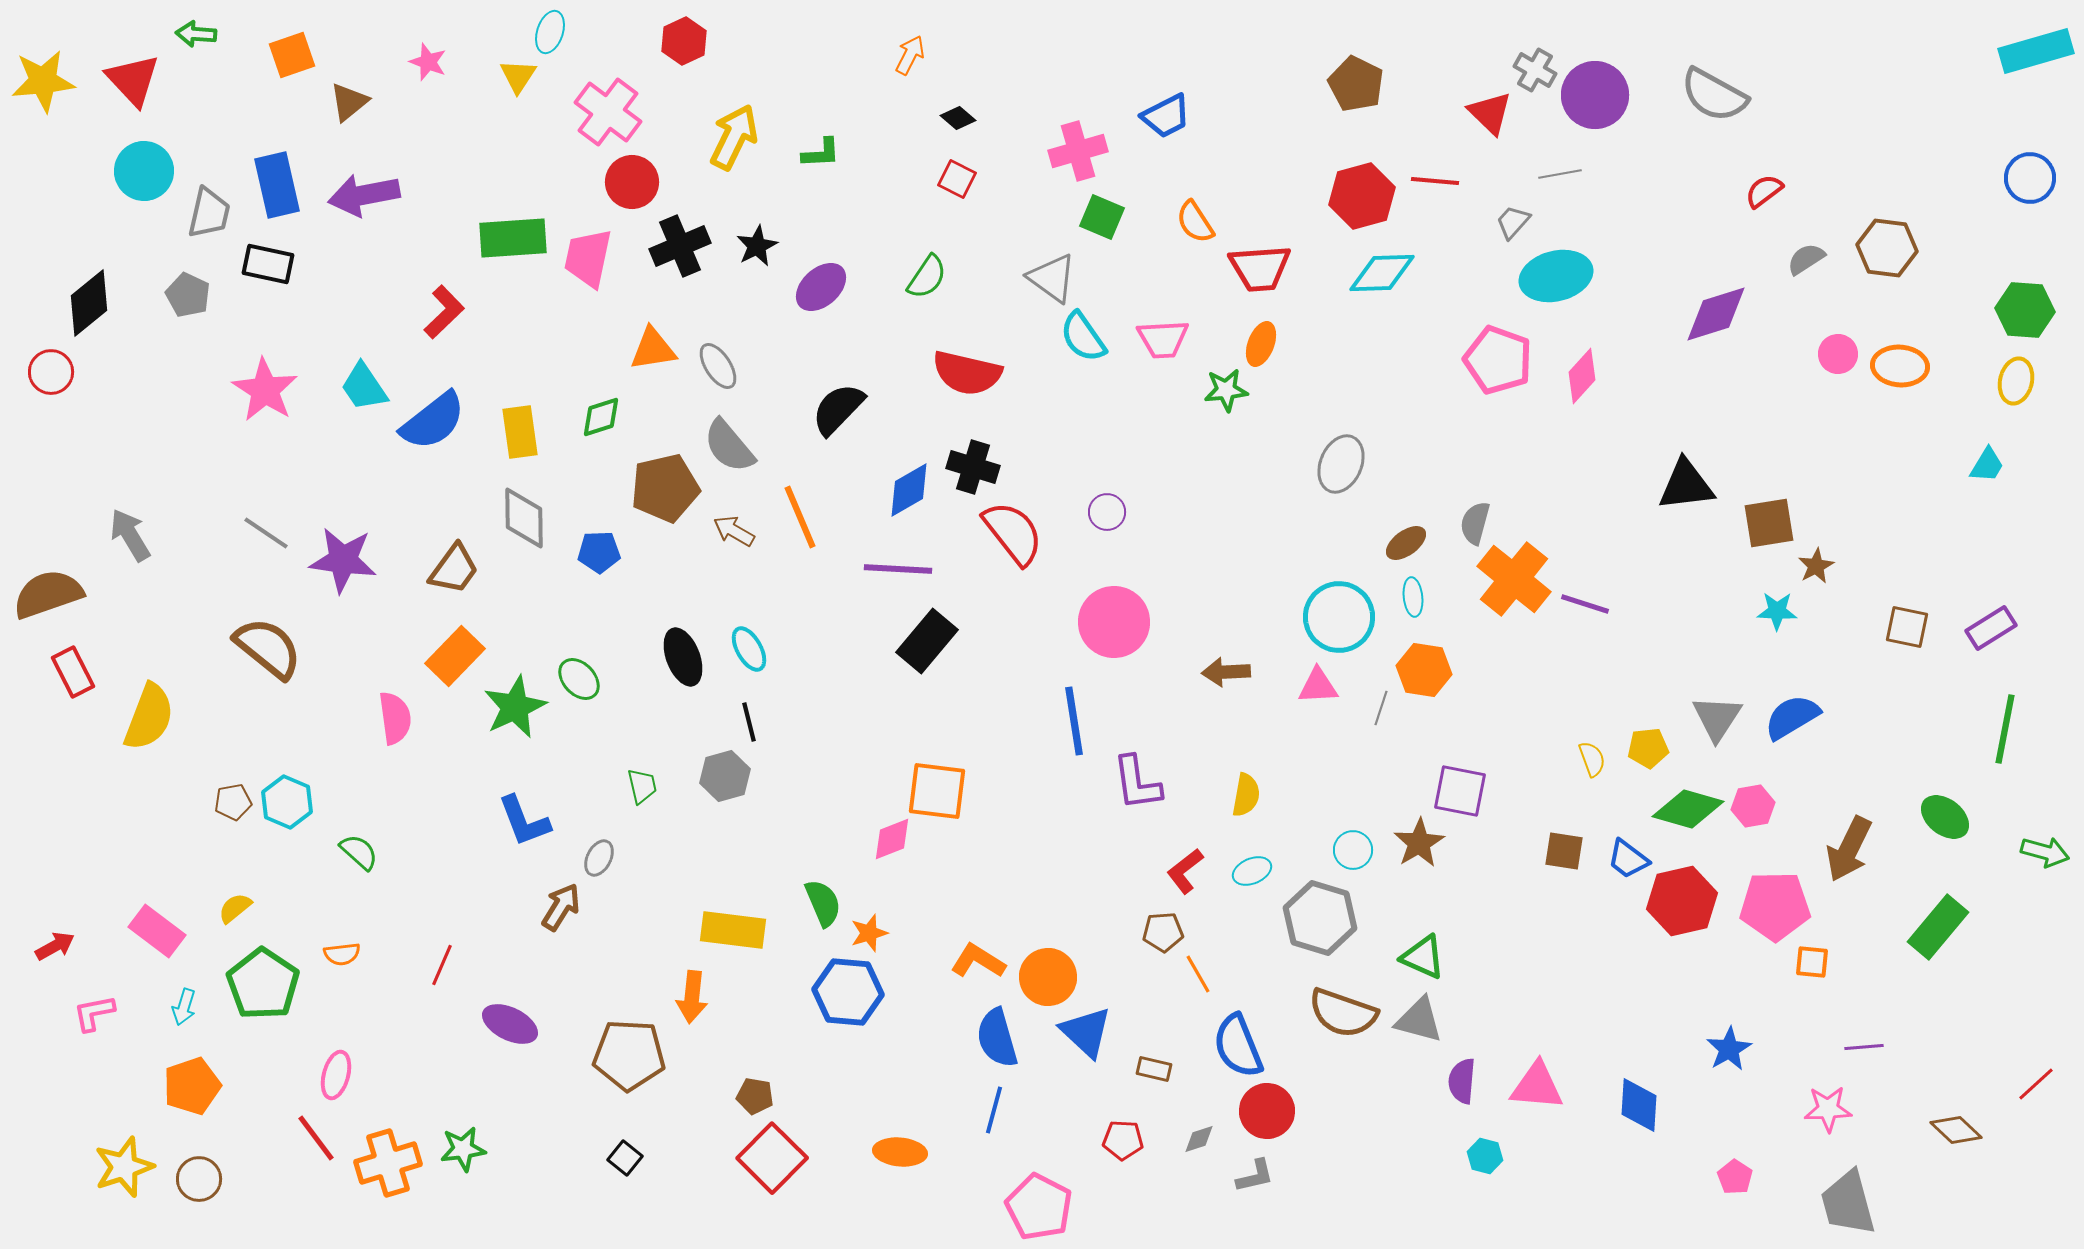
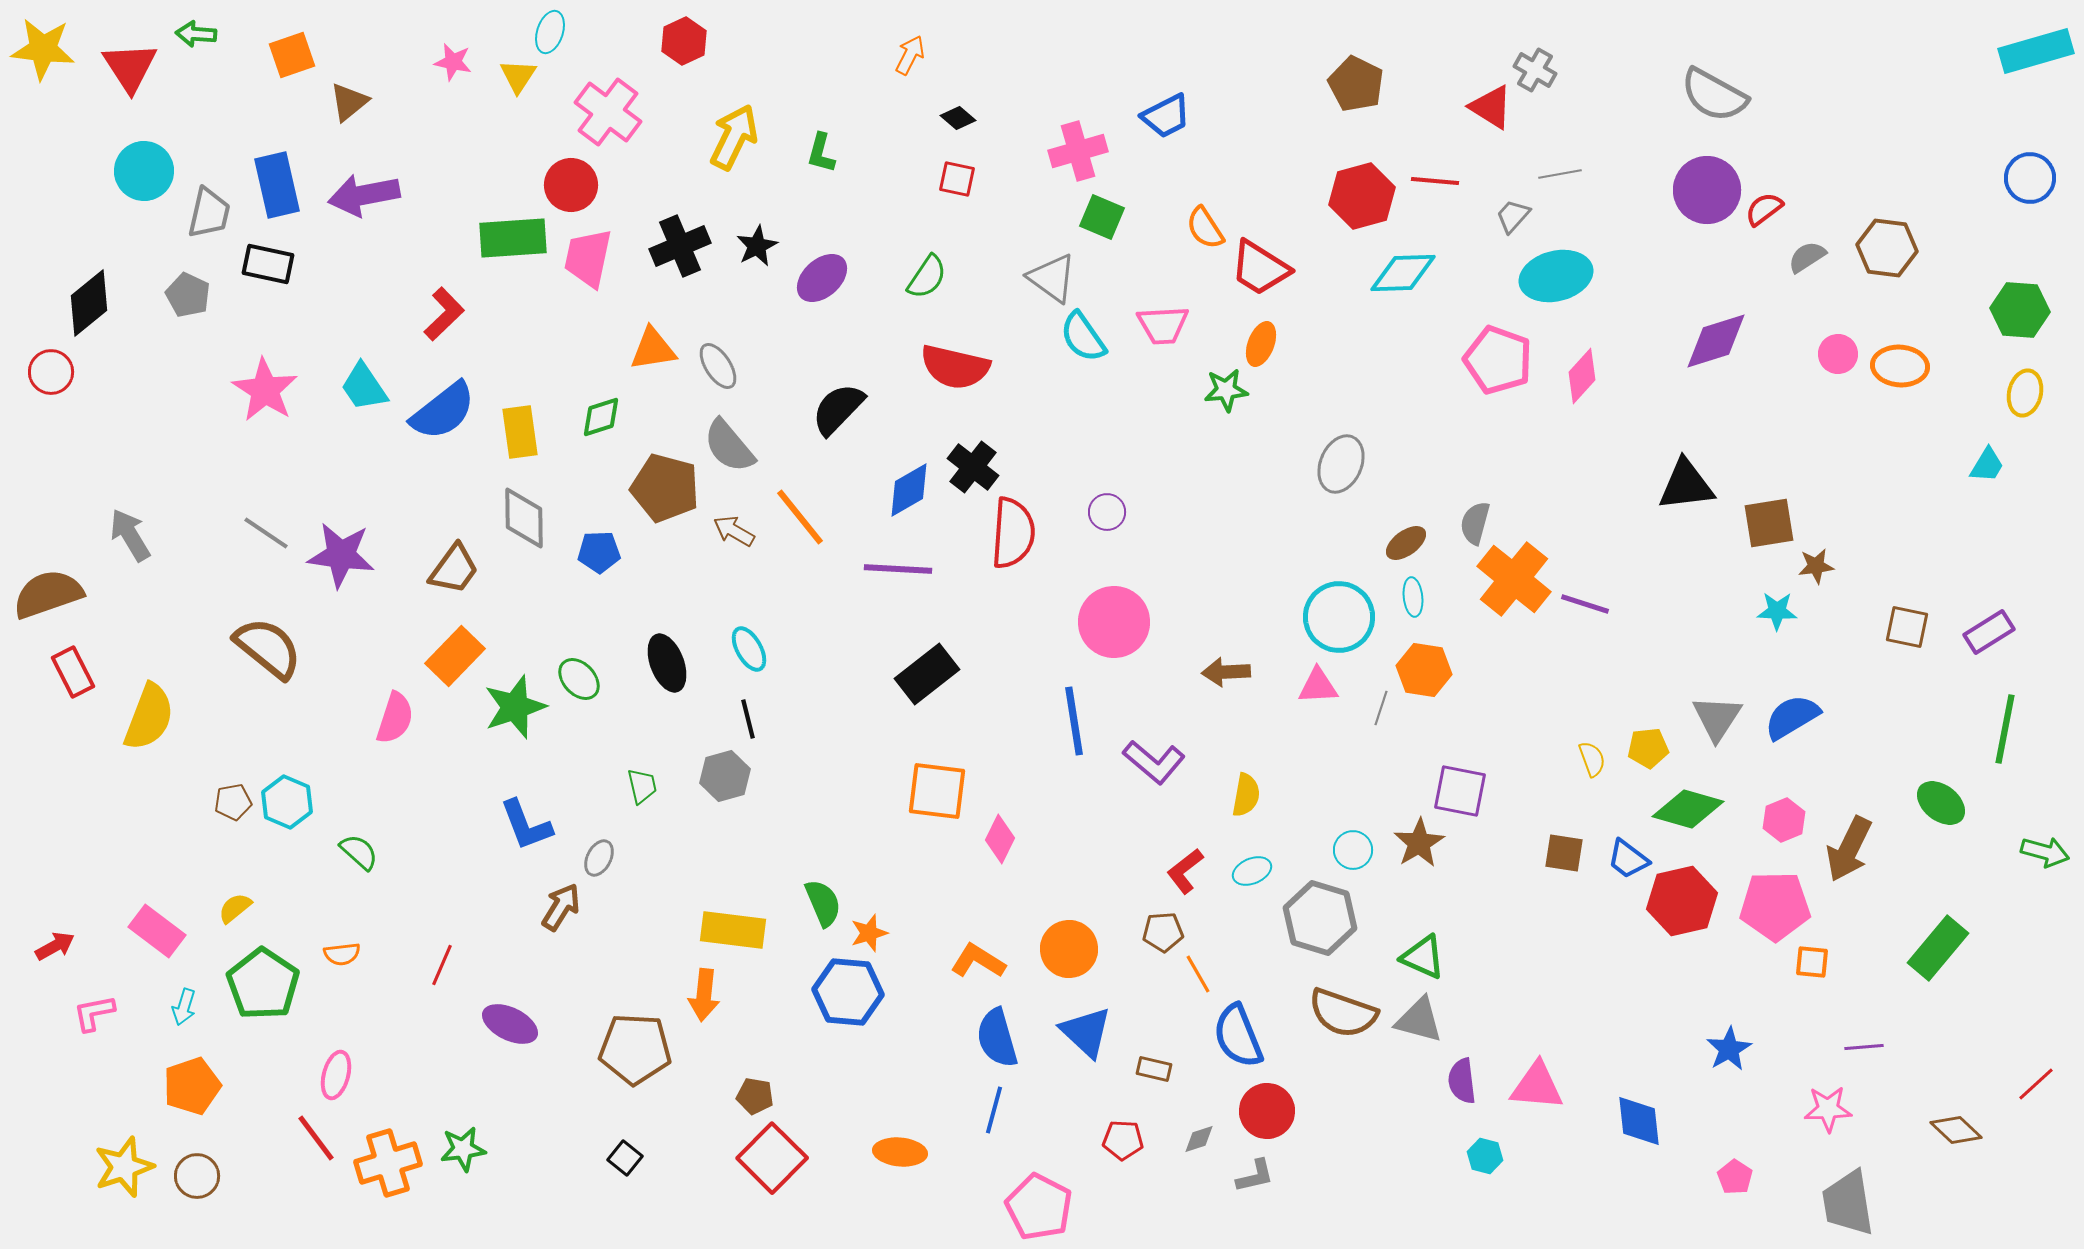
pink star at (428, 62): moved 25 px right; rotated 9 degrees counterclockwise
red triangle at (133, 80): moved 3 px left, 13 px up; rotated 10 degrees clockwise
yellow star at (43, 81): moved 32 px up; rotated 12 degrees clockwise
purple circle at (1595, 95): moved 112 px right, 95 px down
red triangle at (1490, 113): moved 1 px right, 6 px up; rotated 12 degrees counterclockwise
green L-shape at (821, 153): rotated 108 degrees clockwise
red square at (957, 179): rotated 15 degrees counterclockwise
red circle at (632, 182): moved 61 px left, 3 px down
red semicircle at (1764, 191): moved 18 px down
orange semicircle at (1195, 222): moved 10 px right, 6 px down
gray trapezoid at (1513, 222): moved 6 px up
gray semicircle at (1806, 259): moved 1 px right, 2 px up
red trapezoid at (1260, 268): rotated 36 degrees clockwise
cyan diamond at (1382, 273): moved 21 px right
purple ellipse at (821, 287): moved 1 px right, 9 px up
green hexagon at (2025, 310): moved 5 px left
red L-shape at (444, 312): moved 2 px down
purple diamond at (1716, 314): moved 27 px down
pink trapezoid at (1163, 339): moved 14 px up
red semicircle at (967, 373): moved 12 px left, 6 px up
yellow ellipse at (2016, 381): moved 9 px right, 12 px down
blue semicircle at (433, 421): moved 10 px right, 10 px up
black cross at (973, 467): rotated 21 degrees clockwise
brown pentagon at (665, 488): rotated 28 degrees clockwise
orange line at (800, 517): rotated 16 degrees counterclockwise
red semicircle at (1013, 533): rotated 42 degrees clockwise
purple star at (343, 560): moved 2 px left, 5 px up
brown star at (1816, 566): rotated 21 degrees clockwise
purple rectangle at (1991, 628): moved 2 px left, 4 px down
black rectangle at (927, 641): moved 33 px down; rotated 12 degrees clockwise
black ellipse at (683, 657): moved 16 px left, 6 px down
green star at (515, 707): rotated 6 degrees clockwise
pink semicircle at (395, 718): rotated 26 degrees clockwise
black line at (749, 722): moved 1 px left, 3 px up
purple L-shape at (1137, 783): moved 17 px right, 21 px up; rotated 42 degrees counterclockwise
pink hexagon at (1753, 806): moved 31 px right, 14 px down; rotated 12 degrees counterclockwise
green ellipse at (1945, 817): moved 4 px left, 14 px up
blue L-shape at (524, 821): moved 2 px right, 4 px down
pink diamond at (892, 839): moved 108 px right; rotated 42 degrees counterclockwise
brown square at (1564, 851): moved 2 px down
green rectangle at (1938, 927): moved 21 px down
orange circle at (1048, 977): moved 21 px right, 28 px up
orange arrow at (692, 997): moved 12 px right, 2 px up
blue semicircle at (1238, 1046): moved 10 px up
brown pentagon at (629, 1055): moved 6 px right, 6 px up
purple semicircle at (1462, 1081): rotated 12 degrees counterclockwise
blue diamond at (1639, 1105): moved 16 px down; rotated 10 degrees counterclockwise
brown circle at (199, 1179): moved 2 px left, 3 px up
gray trapezoid at (1848, 1203): rotated 6 degrees clockwise
